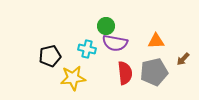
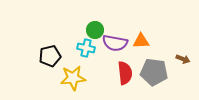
green circle: moved 11 px left, 4 px down
orange triangle: moved 15 px left
cyan cross: moved 1 px left, 1 px up
brown arrow: rotated 112 degrees counterclockwise
gray pentagon: rotated 20 degrees clockwise
